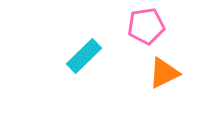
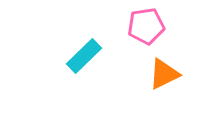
orange triangle: moved 1 px down
